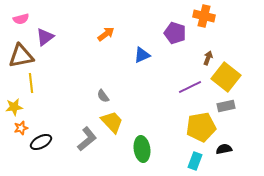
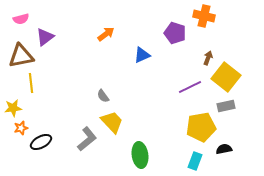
yellow star: moved 1 px left, 1 px down
green ellipse: moved 2 px left, 6 px down
